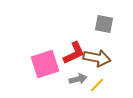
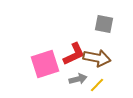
red L-shape: moved 1 px down
